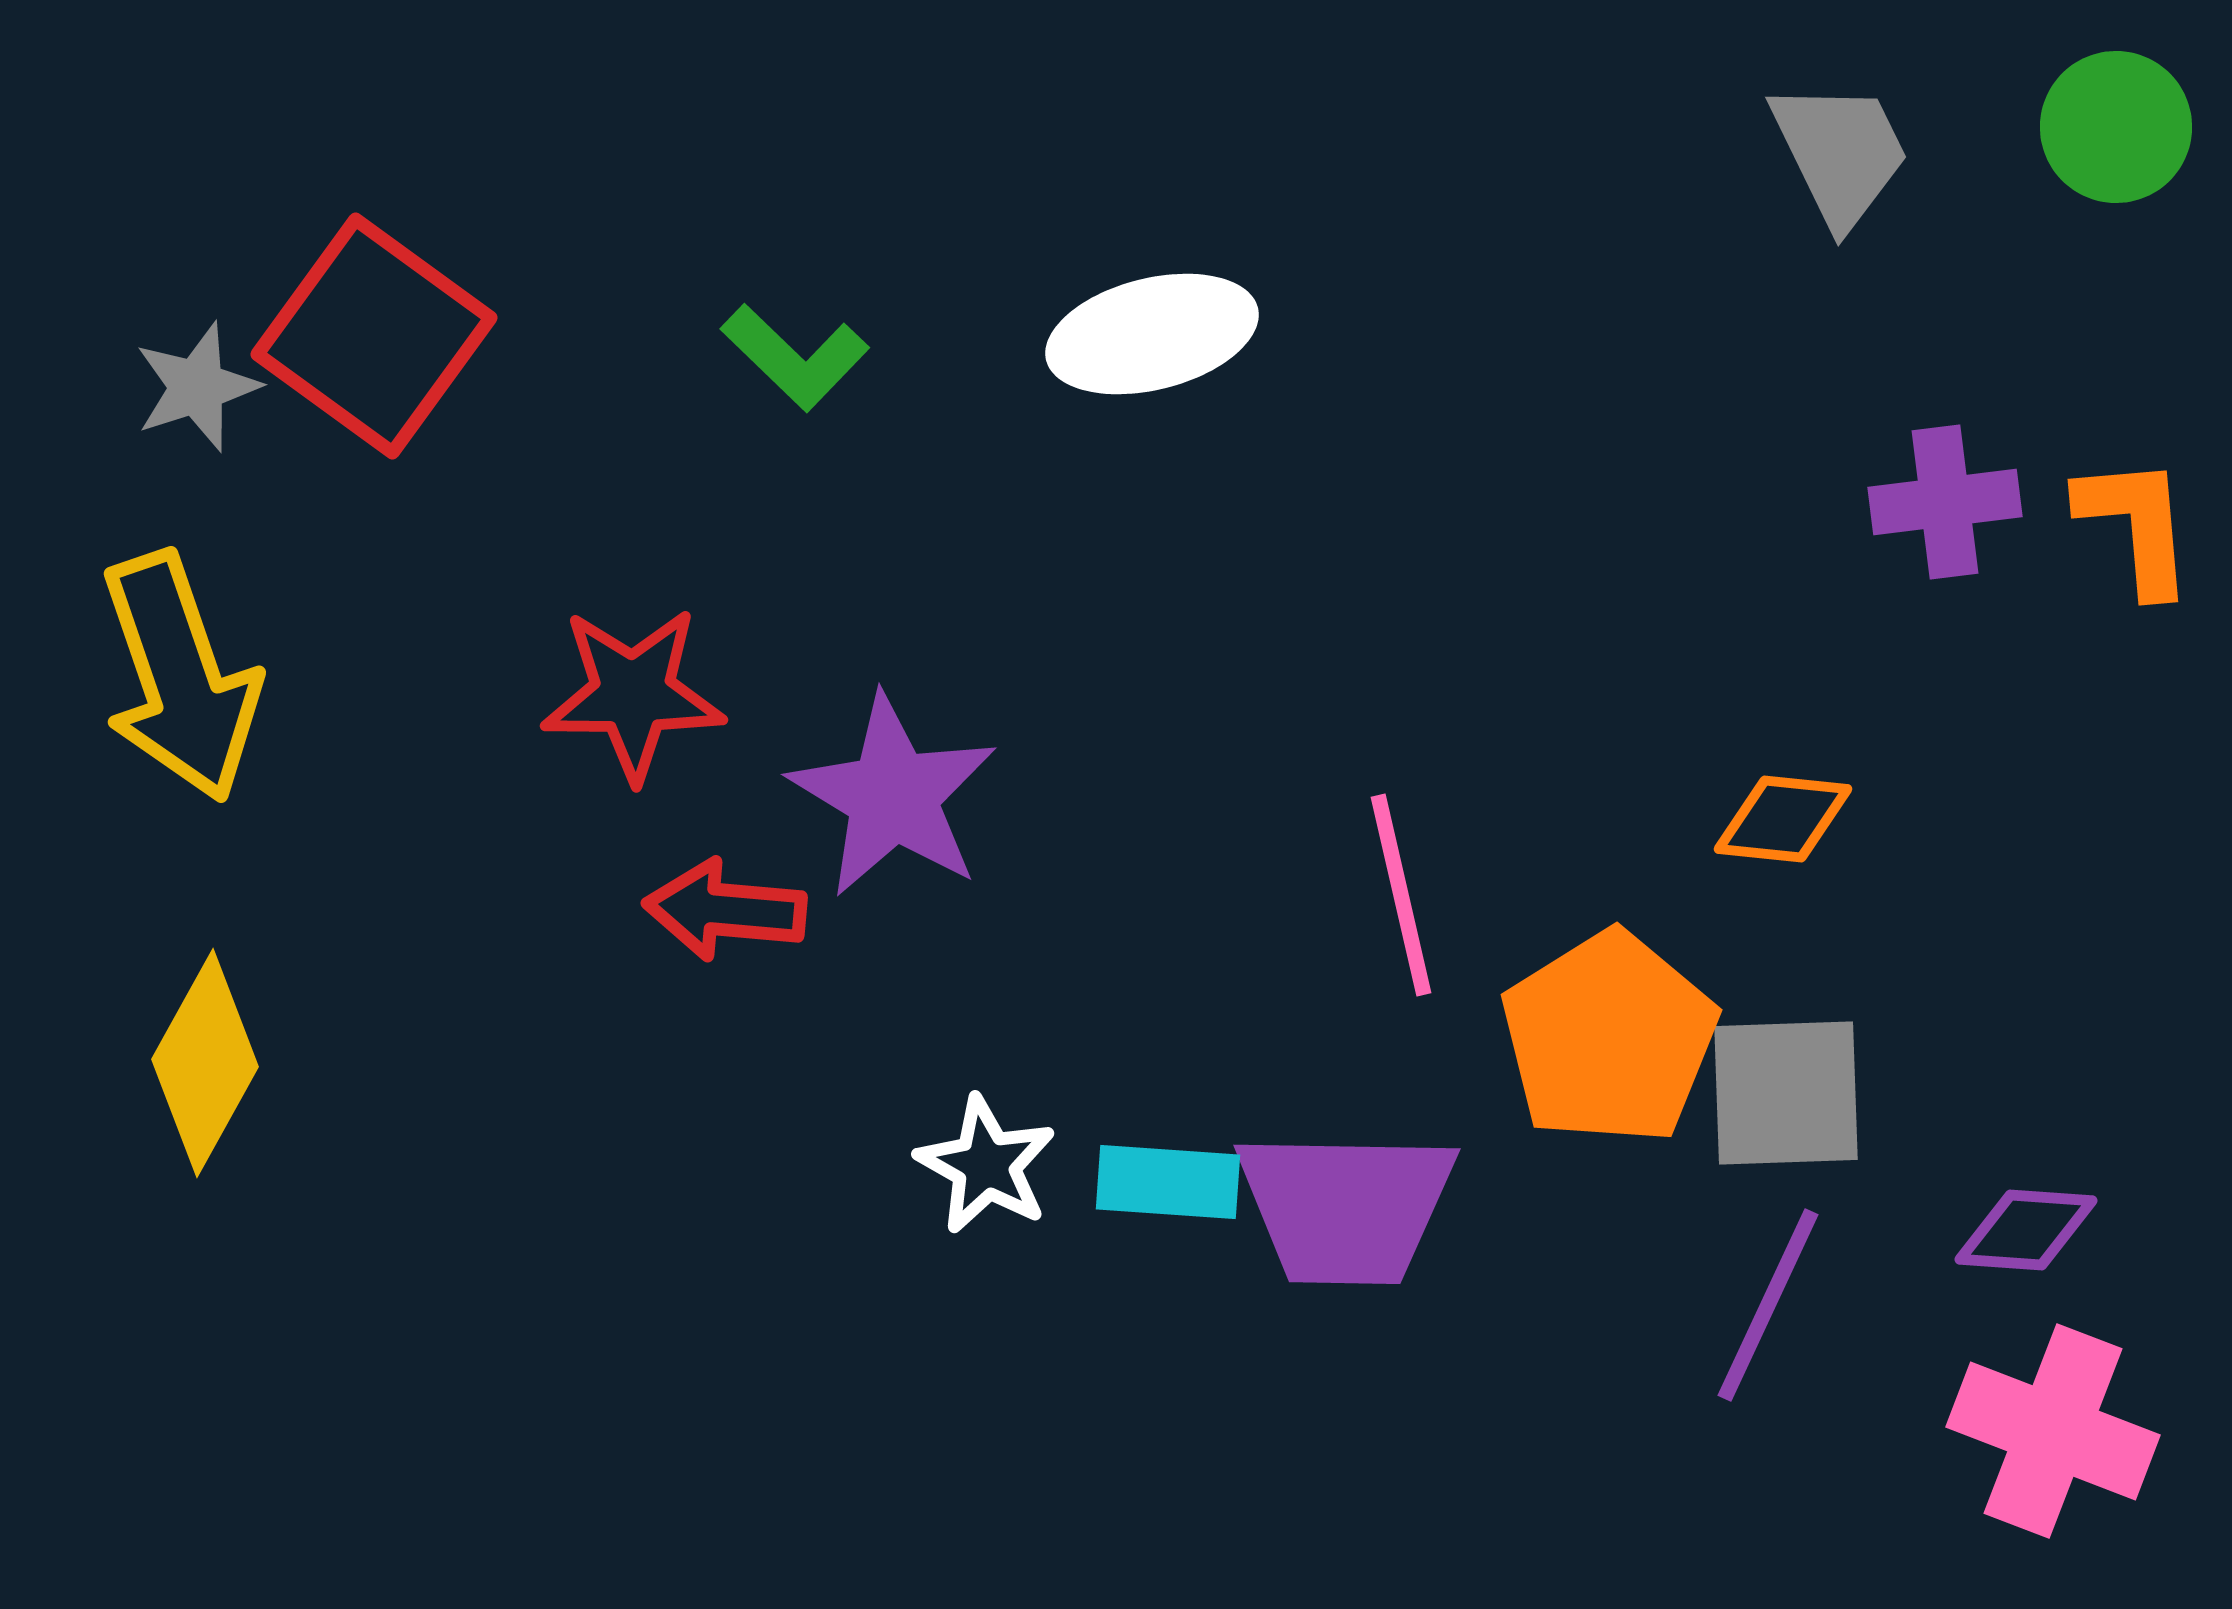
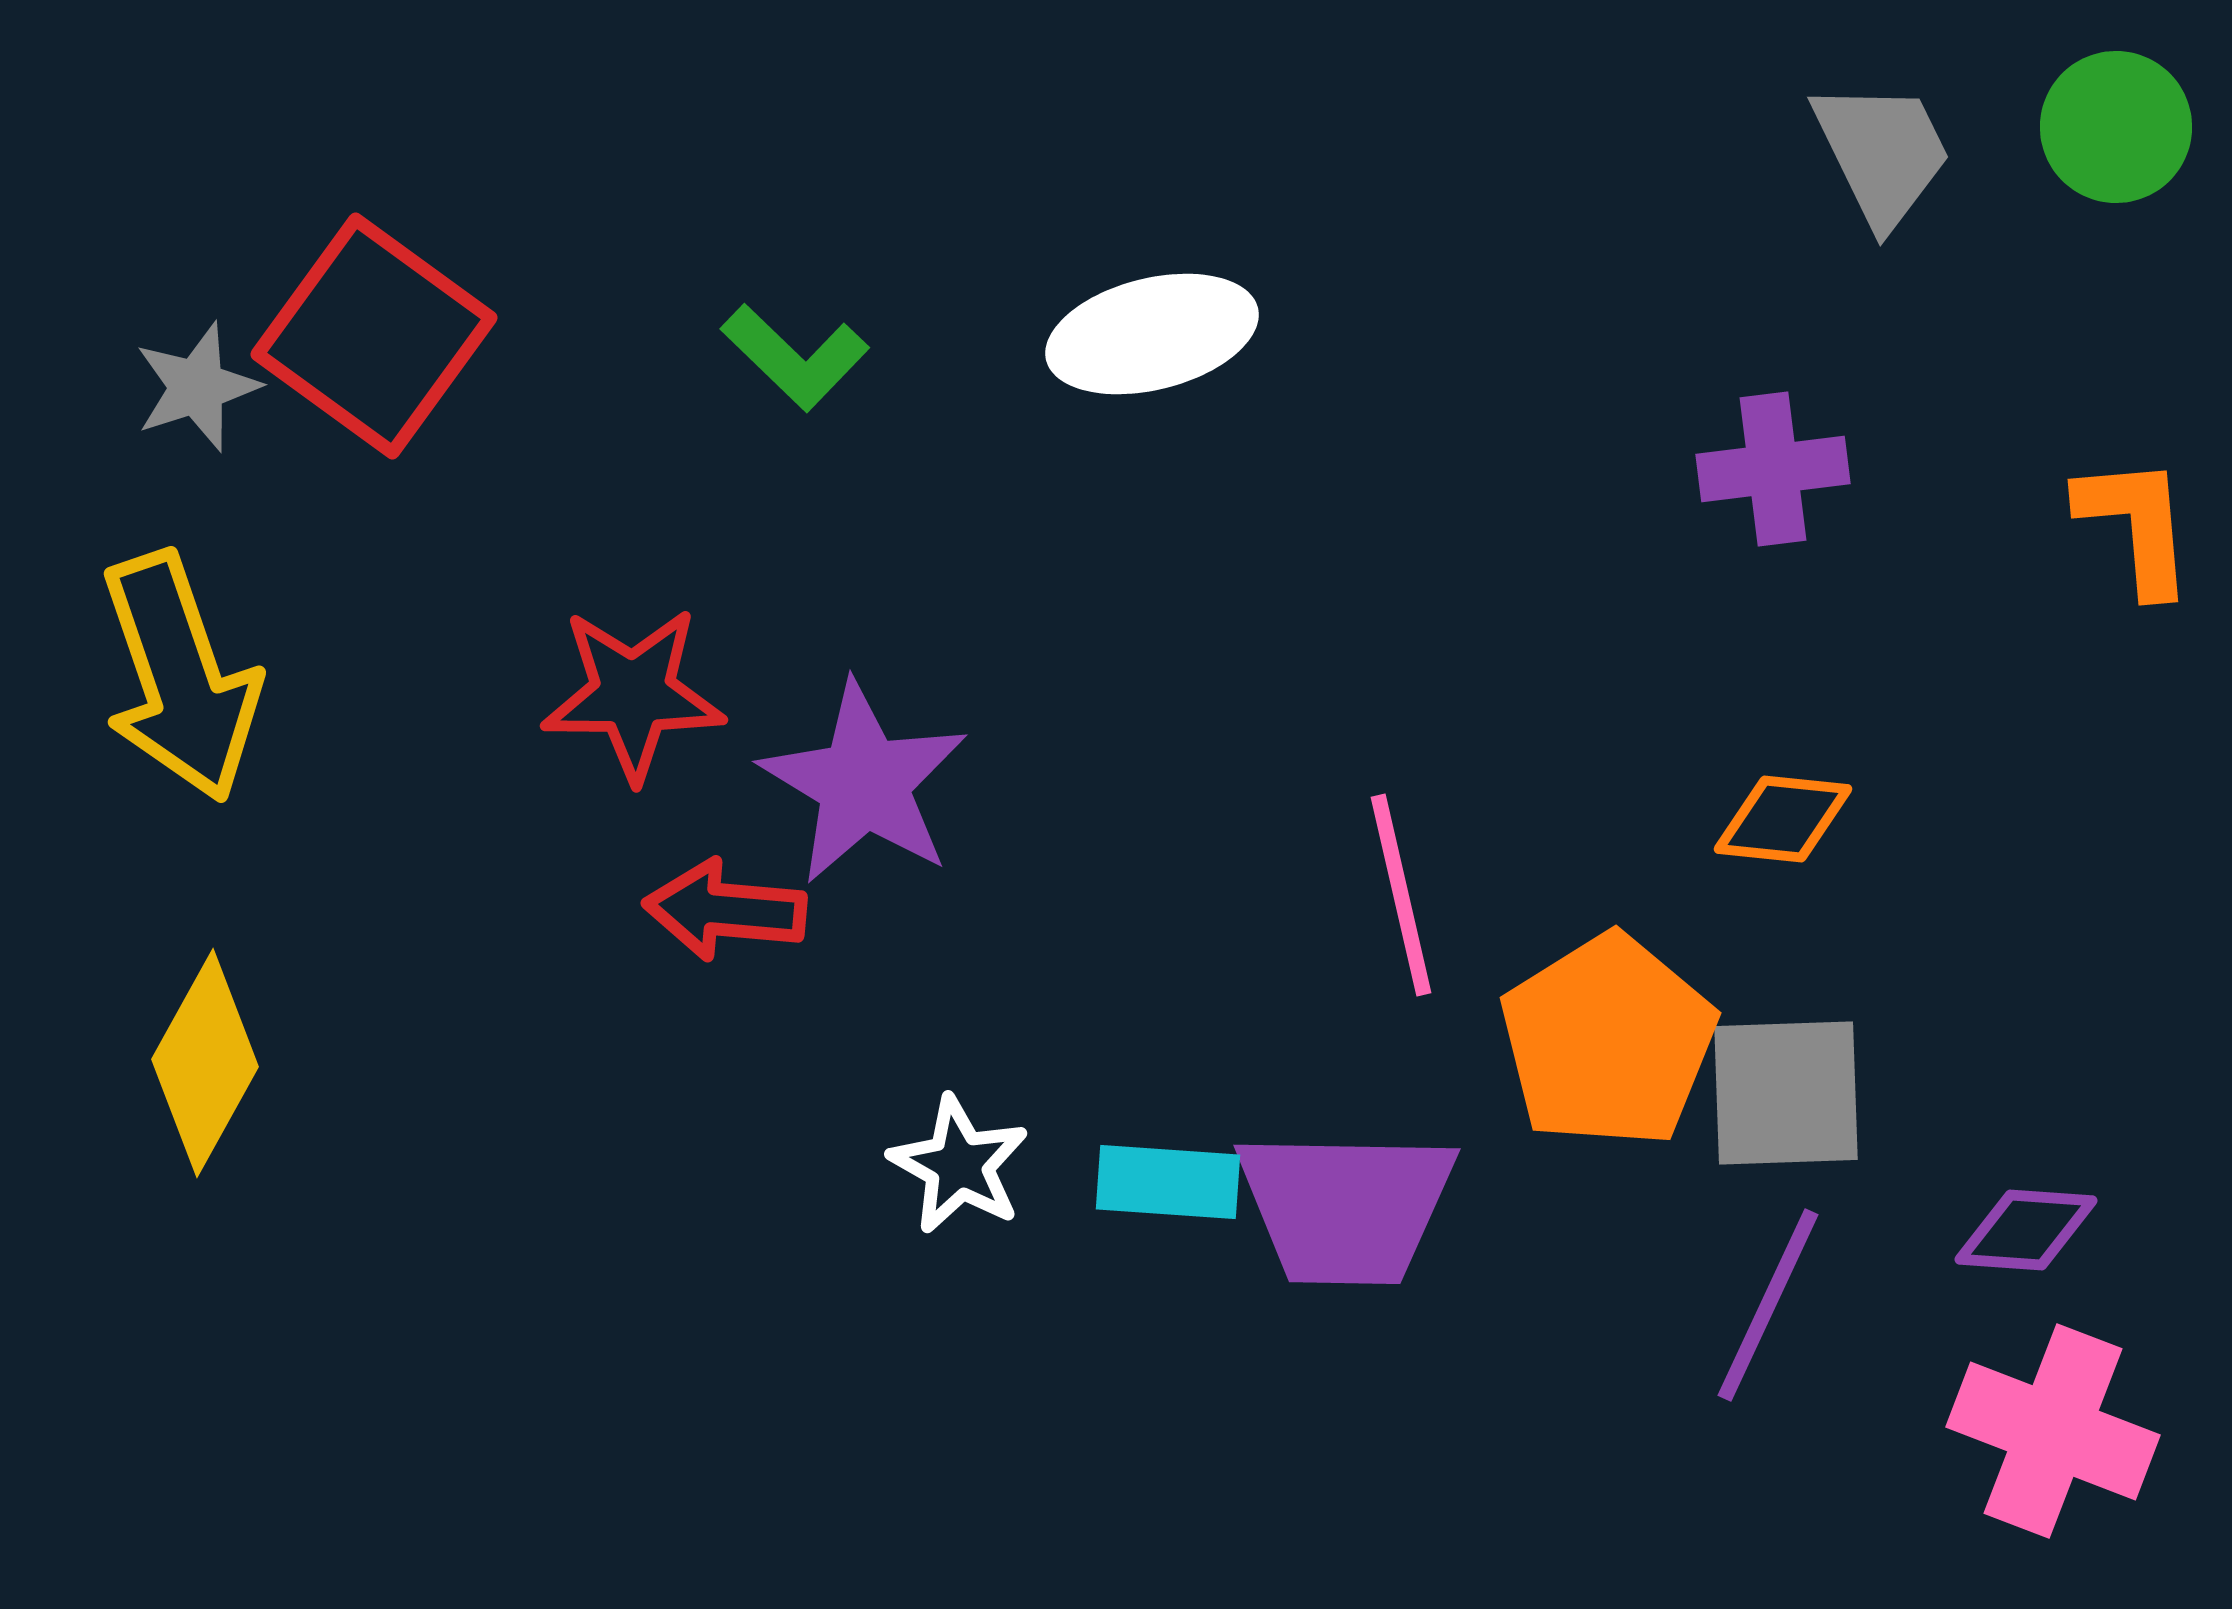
gray trapezoid: moved 42 px right
purple cross: moved 172 px left, 33 px up
purple star: moved 29 px left, 13 px up
orange pentagon: moved 1 px left, 3 px down
white star: moved 27 px left
